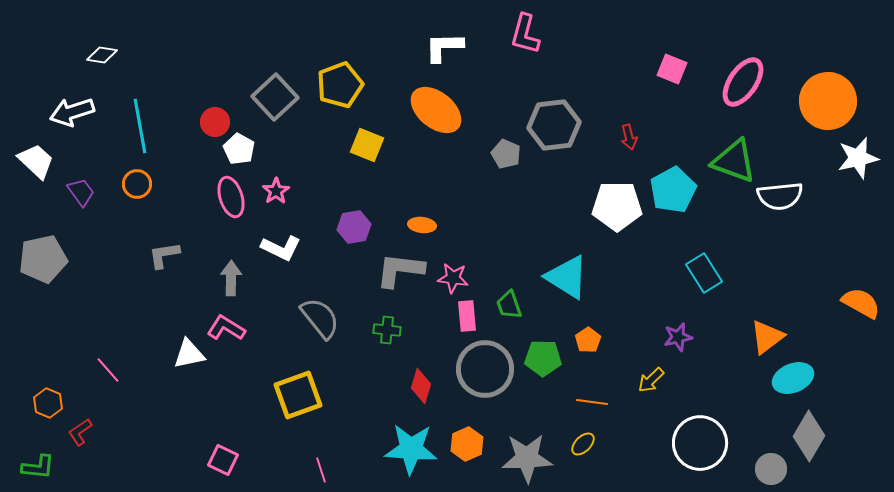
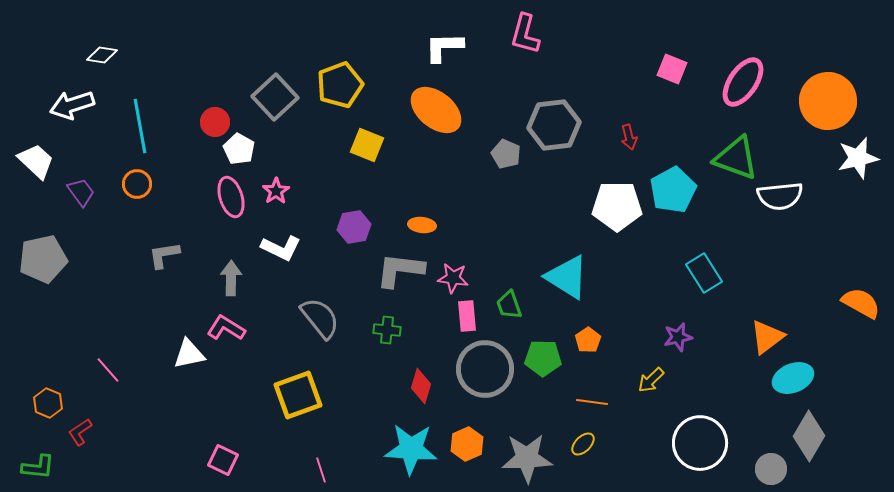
white arrow at (72, 112): moved 7 px up
green triangle at (734, 161): moved 2 px right, 3 px up
